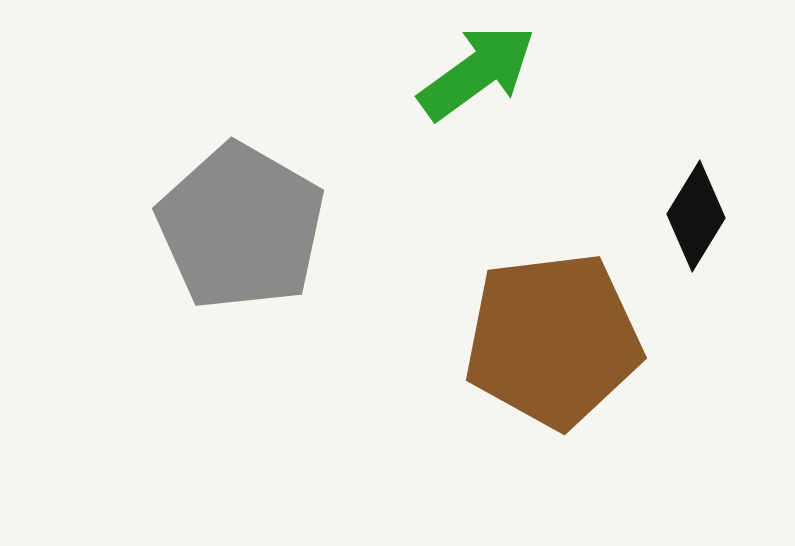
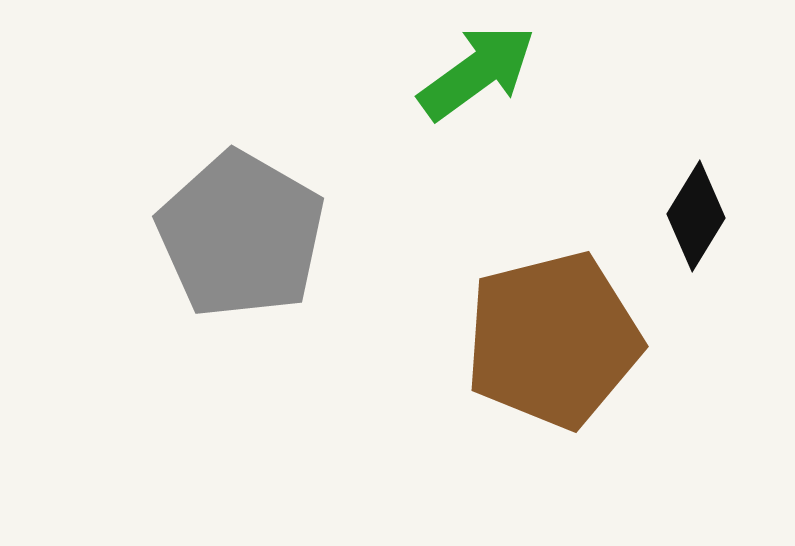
gray pentagon: moved 8 px down
brown pentagon: rotated 7 degrees counterclockwise
